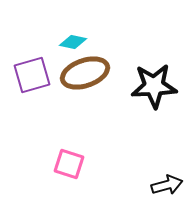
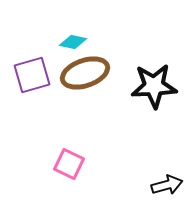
pink square: rotated 8 degrees clockwise
